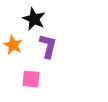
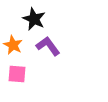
purple L-shape: rotated 50 degrees counterclockwise
pink square: moved 14 px left, 5 px up
